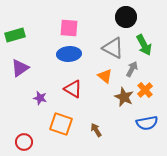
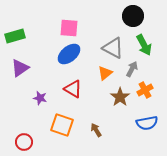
black circle: moved 7 px right, 1 px up
green rectangle: moved 1 px down
blue ellipse: rotated 35 degrees counterclockwise
orange triangle: moved 3 px up; rotated 42 degrees clockwise
orange cross: rotated 14 degrees clockwise
brown star: moved 4 px left; rotated 12 degrees clockwise
orange square: moved 1 px right, 1 px down
